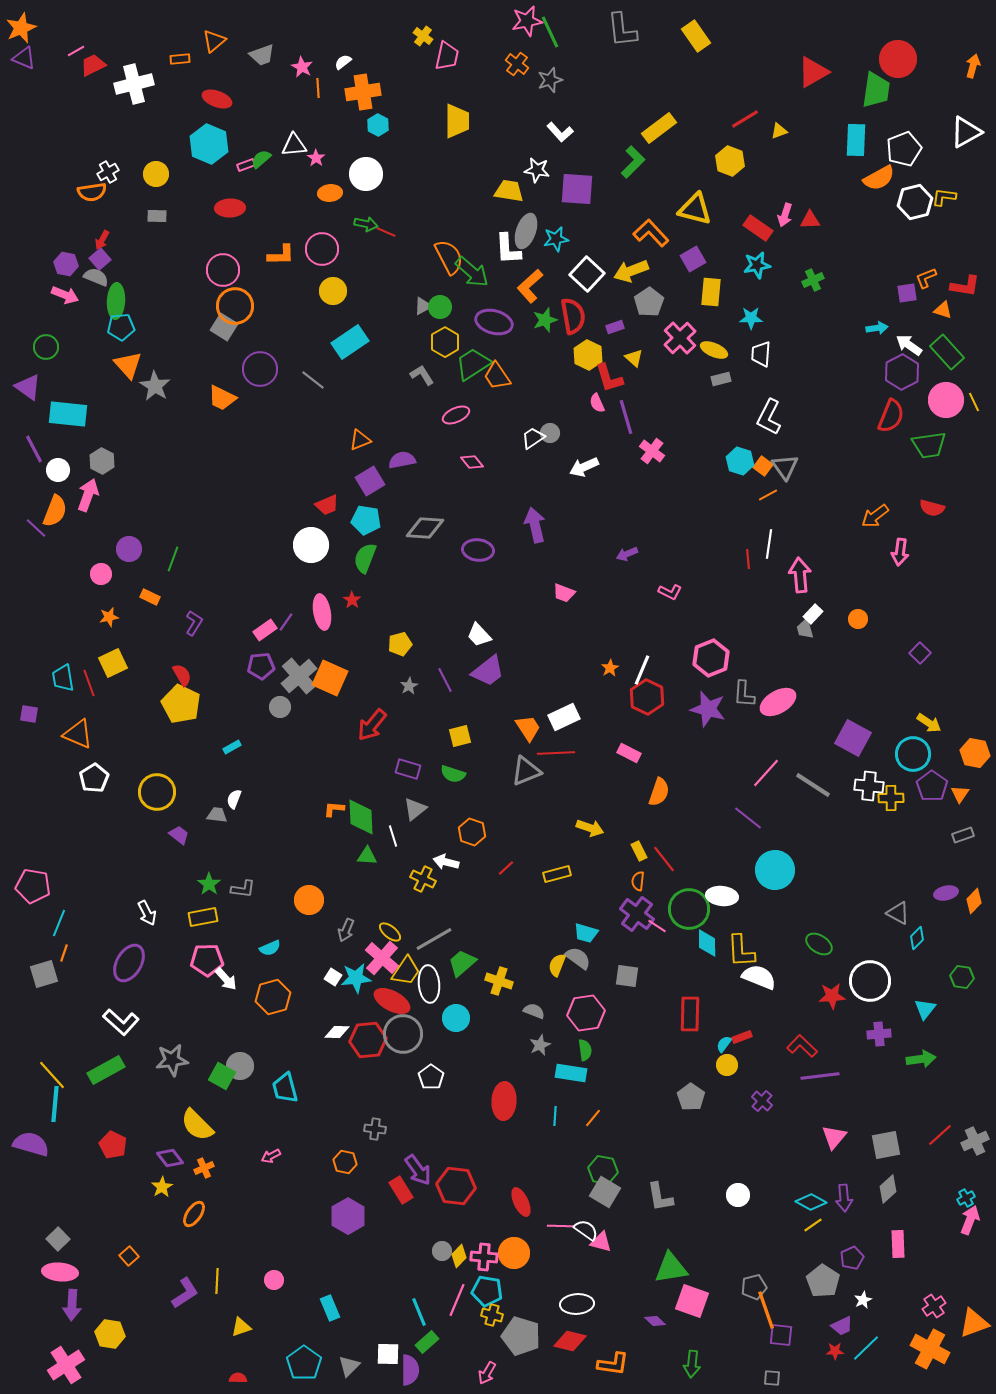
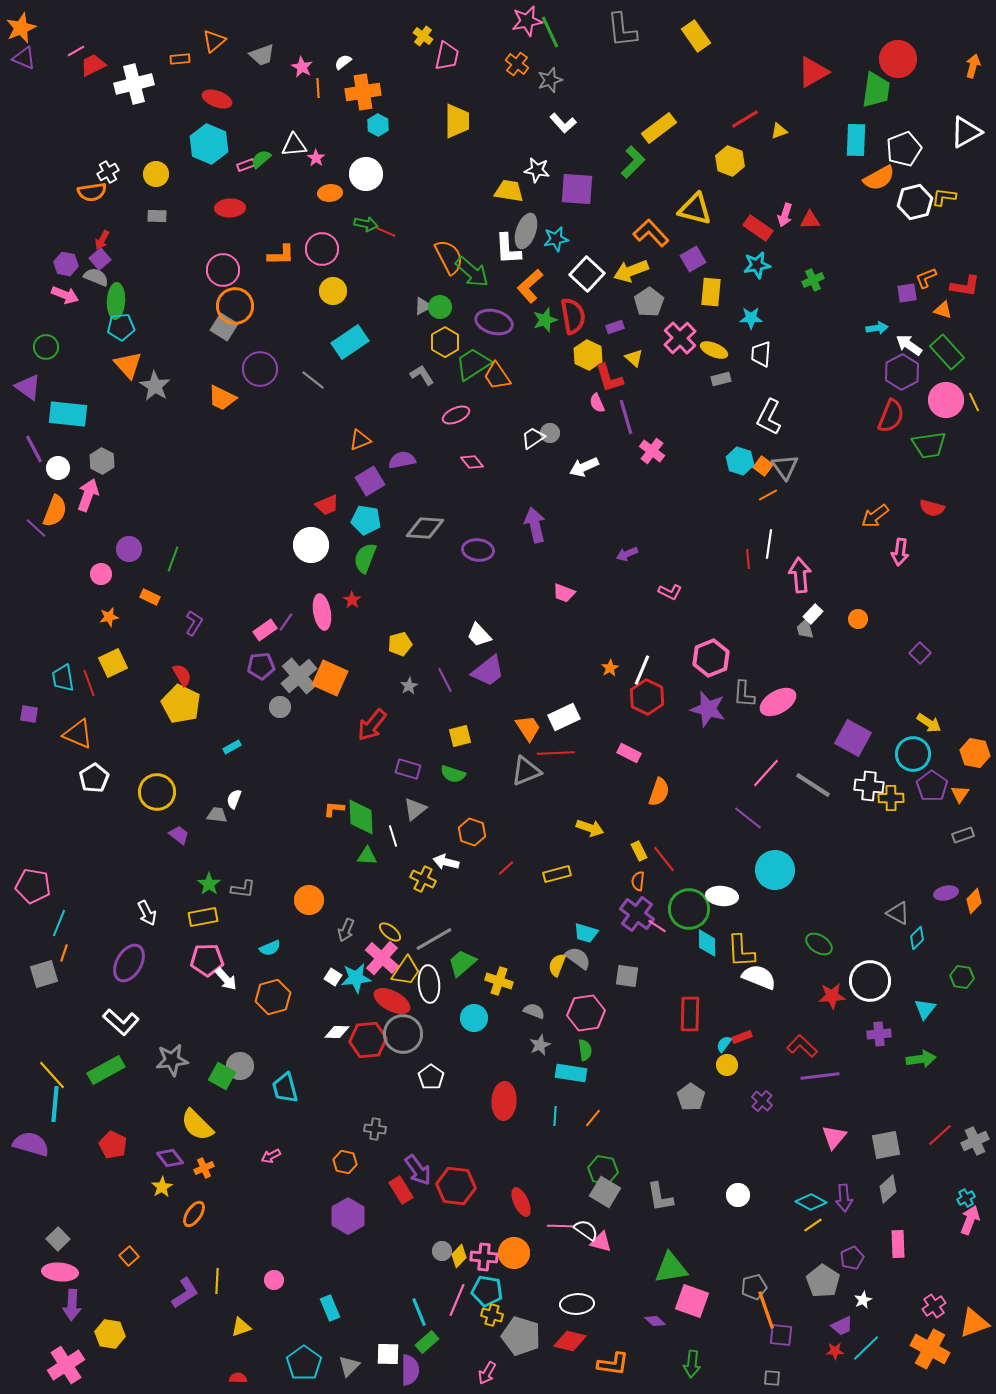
white L-shape at (560, 132): moved 3 px right, 9 px up
white circle at (58, 470): moved 2 px up
cyan circle at (456, 1018): moved 18 px right
